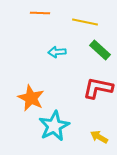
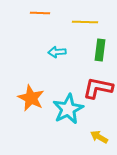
yellow line: rotated 10 degrees counterclockwise
green rectangle: rotated 55 degrees clockwise
cyan star: moved 14 px right, 17 px up
